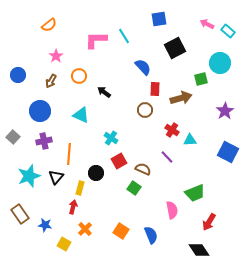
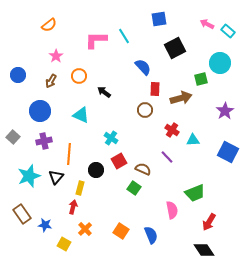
cyan triangle at (190, 140): moved 3 px right
black circle at (96, 173): moved 3 px up
brown rectangle at (20, 214): moved 2 px right
black diamond at (199, 250): moved 5 px right
